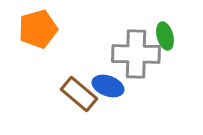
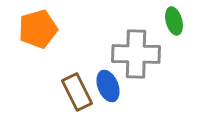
green ellipse: moved 9 px right, 15 px up
blue ellipse: rotated 48 degrees clockwise
brown rectangle: moved 2 px left, 2 px up; rotated 24 degrees clockwise
